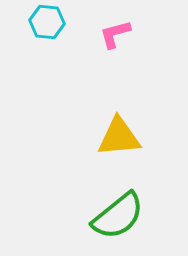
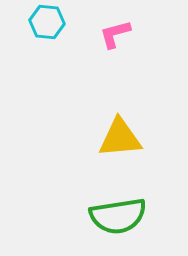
yellow triangle: moved 1 px right, 1 px down
green semicircle: rotated 30 degrees clockwise
